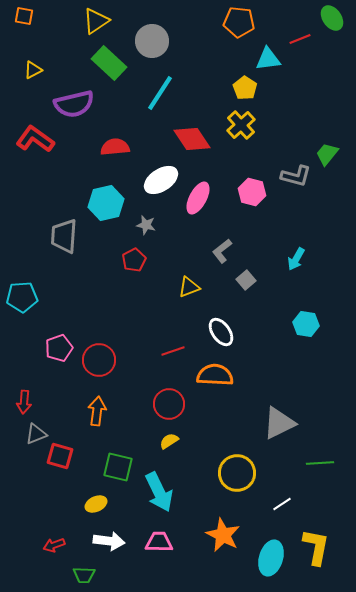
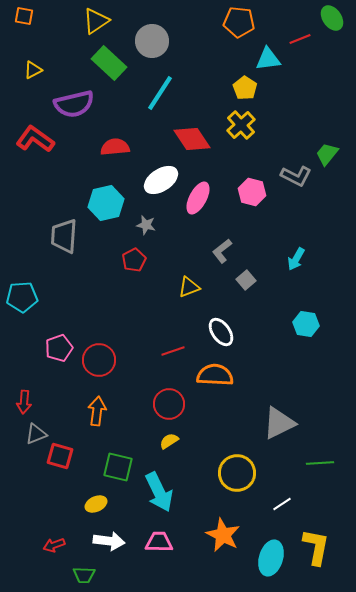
gray L-shape at (296, 176): rotated 12 degrees clockwise
